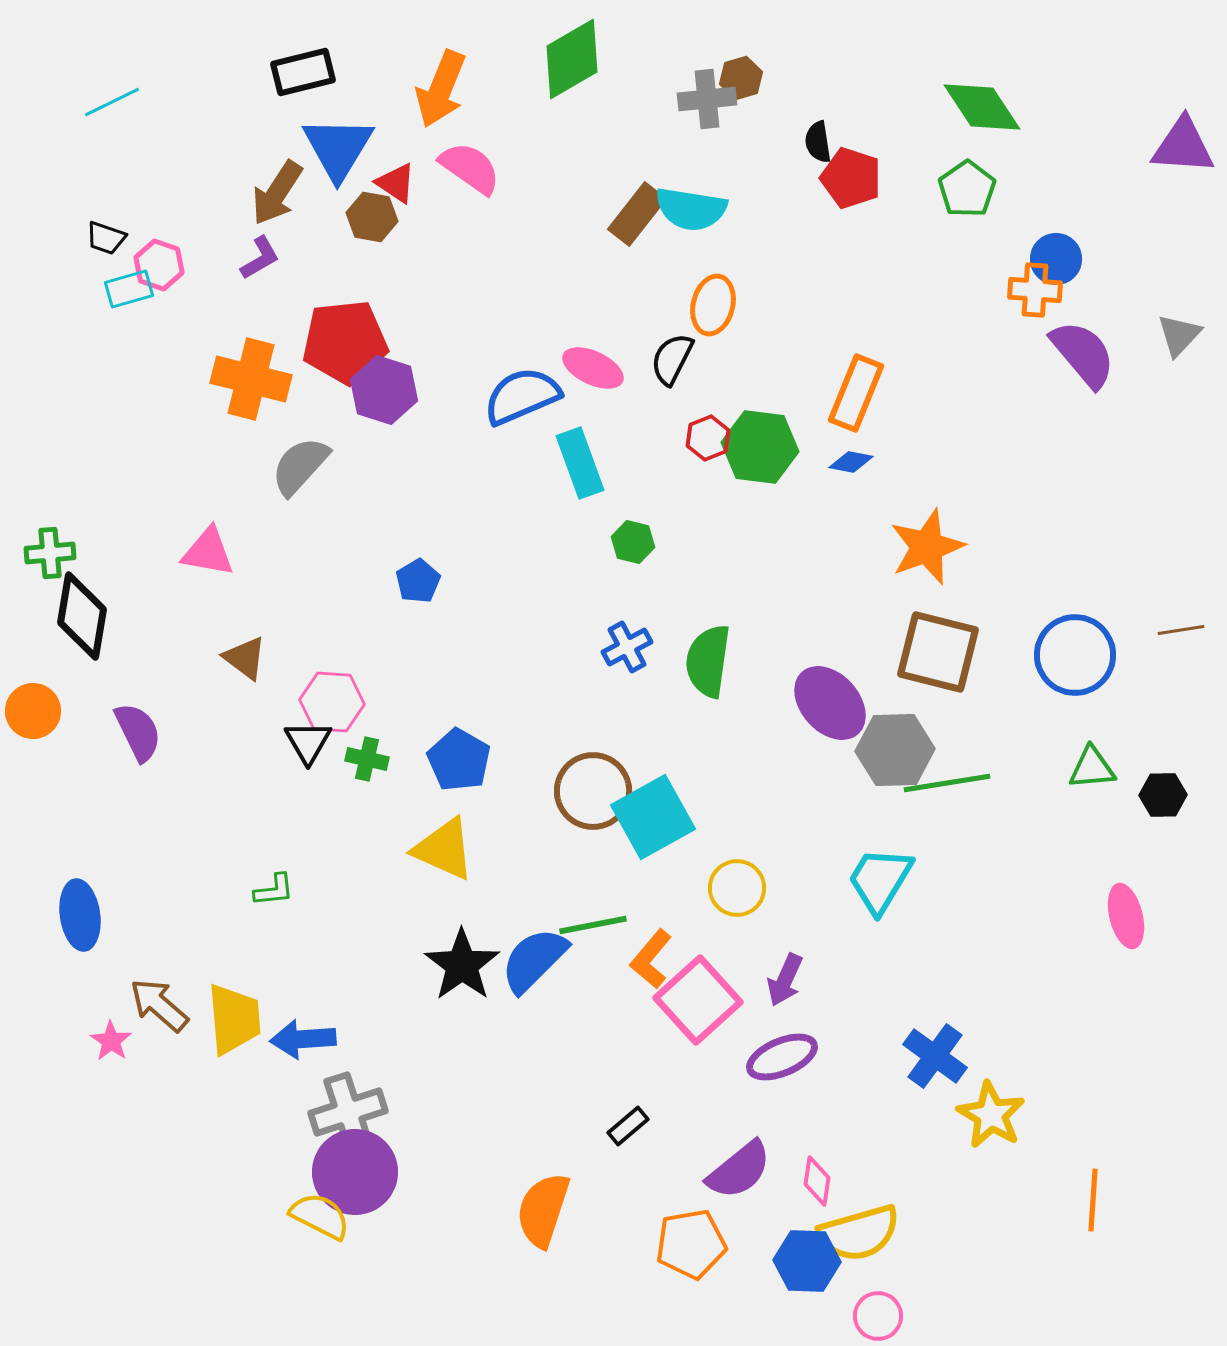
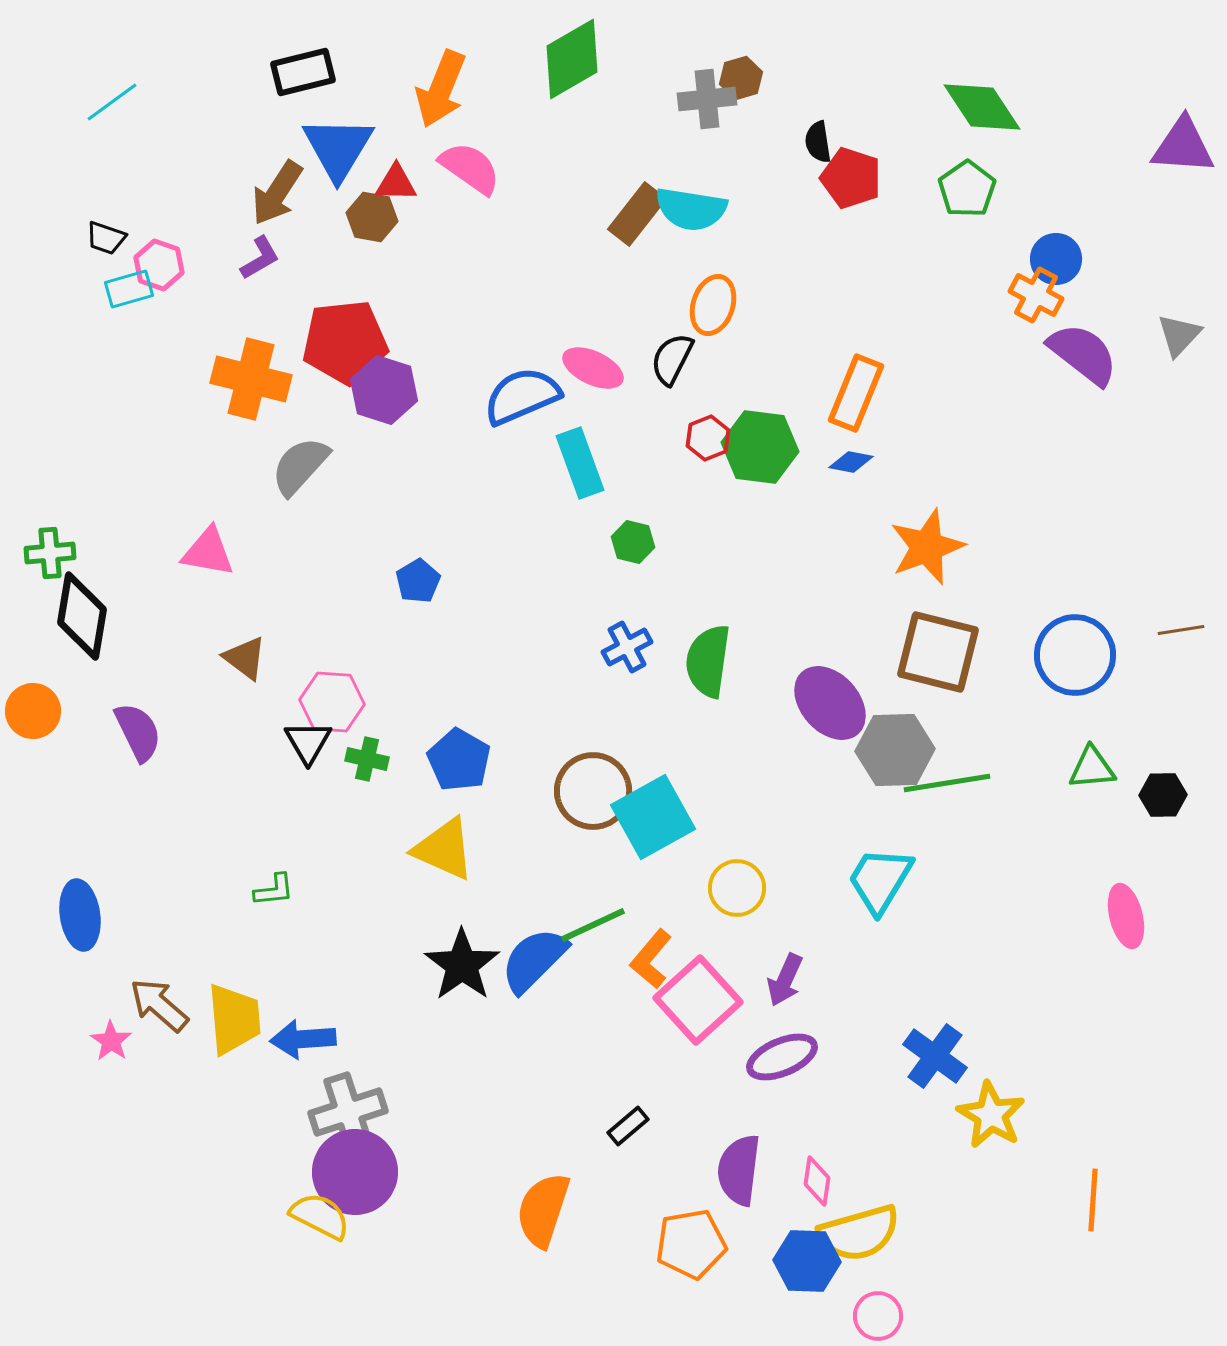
cyan line at (112, 102): rotated 10 degrees counterclockwise
red triangle at (396, 183): rotated 33 degrees counterclockwise
orange cross at (1035, 290): moved 1 px right, 5 px down; rotated 24 degrees clockwise
orange ellipse at (713, 305): rotated 4 degrees clockwise
purple semicircle at (1083, 354): rotated 12 degrees counterclockwise
green line at (593, 925): rotated 14 degrees counterclockwise
purple semicircle at (739, 1170): rotated 136 degrees clockwise
